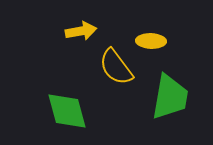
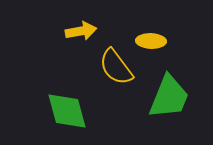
green trapezoid: moved 1 px left; rotated 12 degrees clockwise
